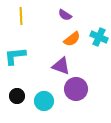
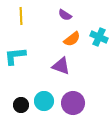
purple circle: moved 3 px left, 14 px down
black circle: moved 4 px right, 9 px down
